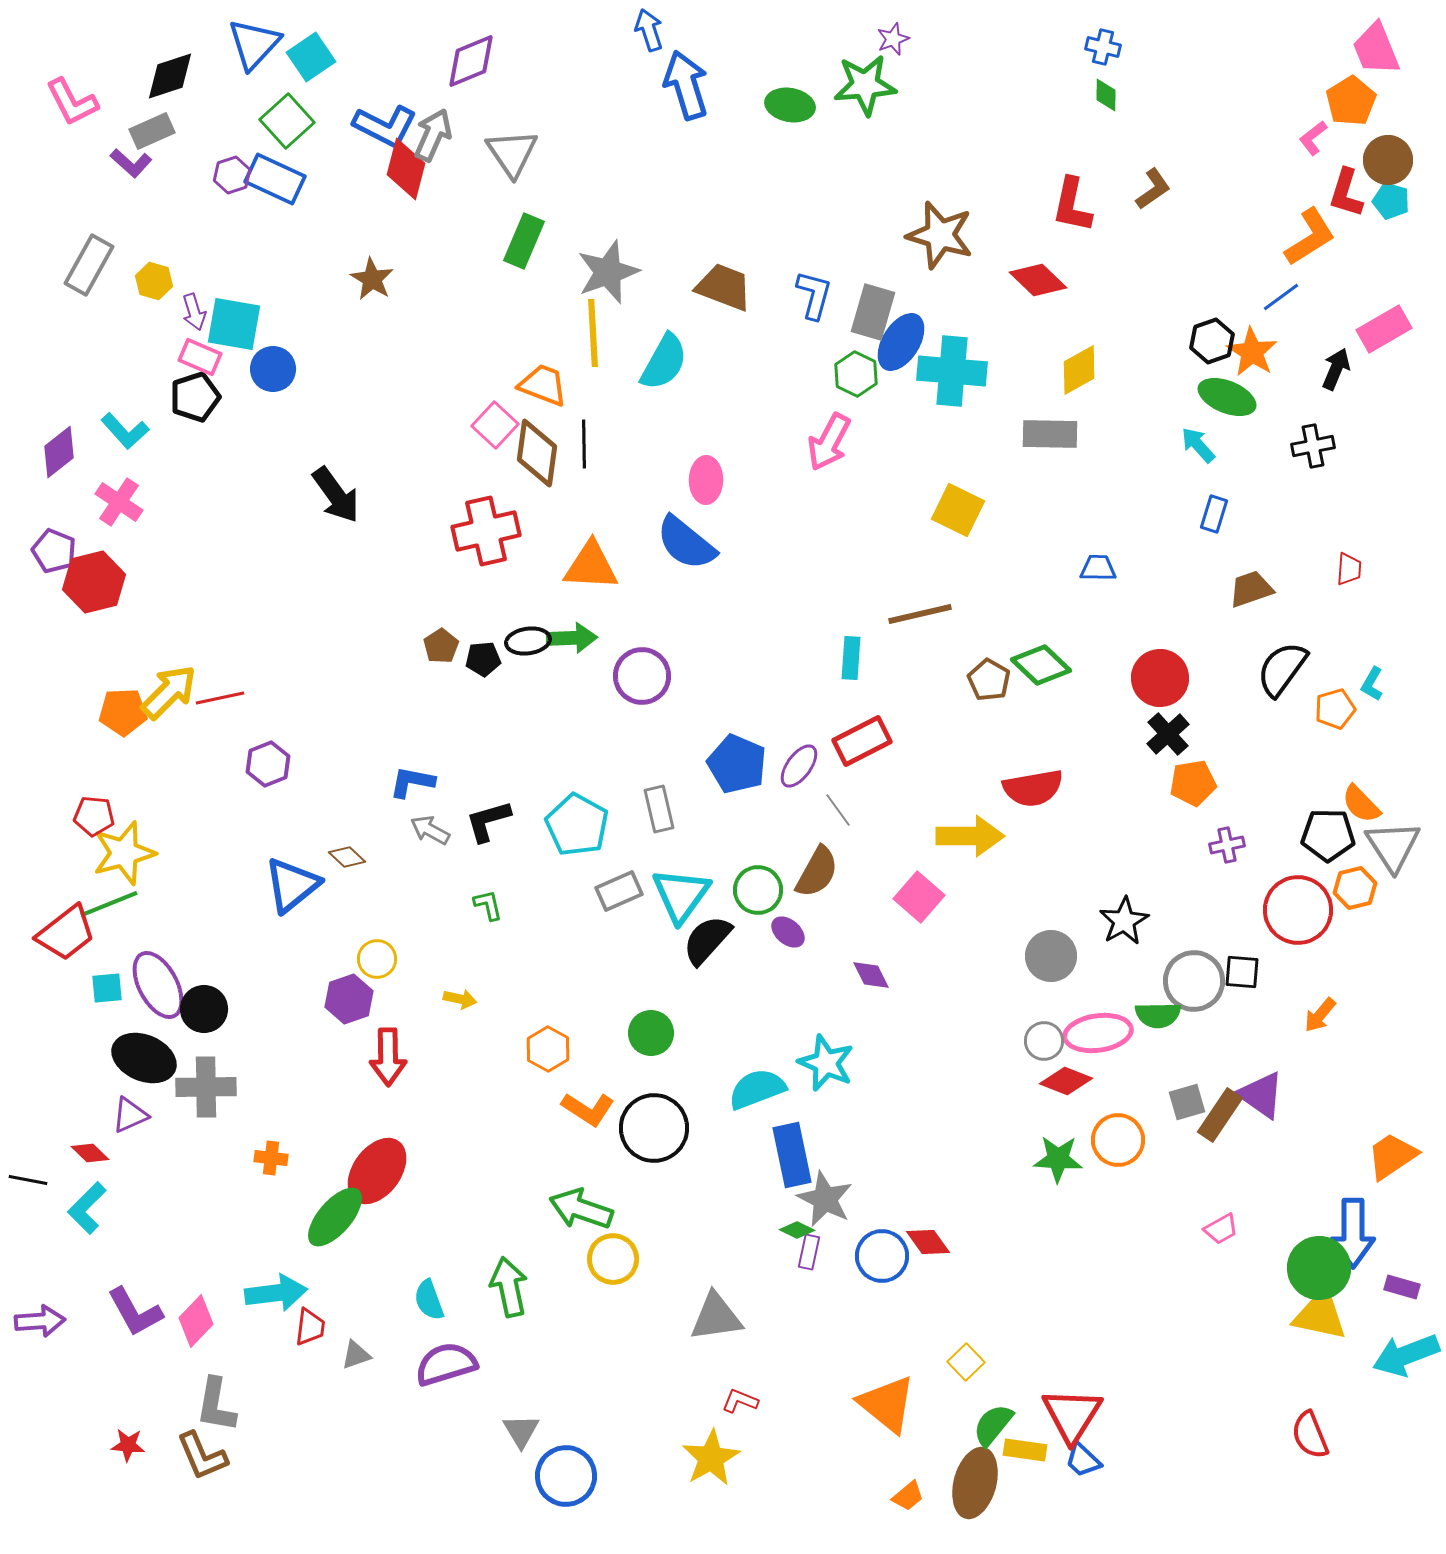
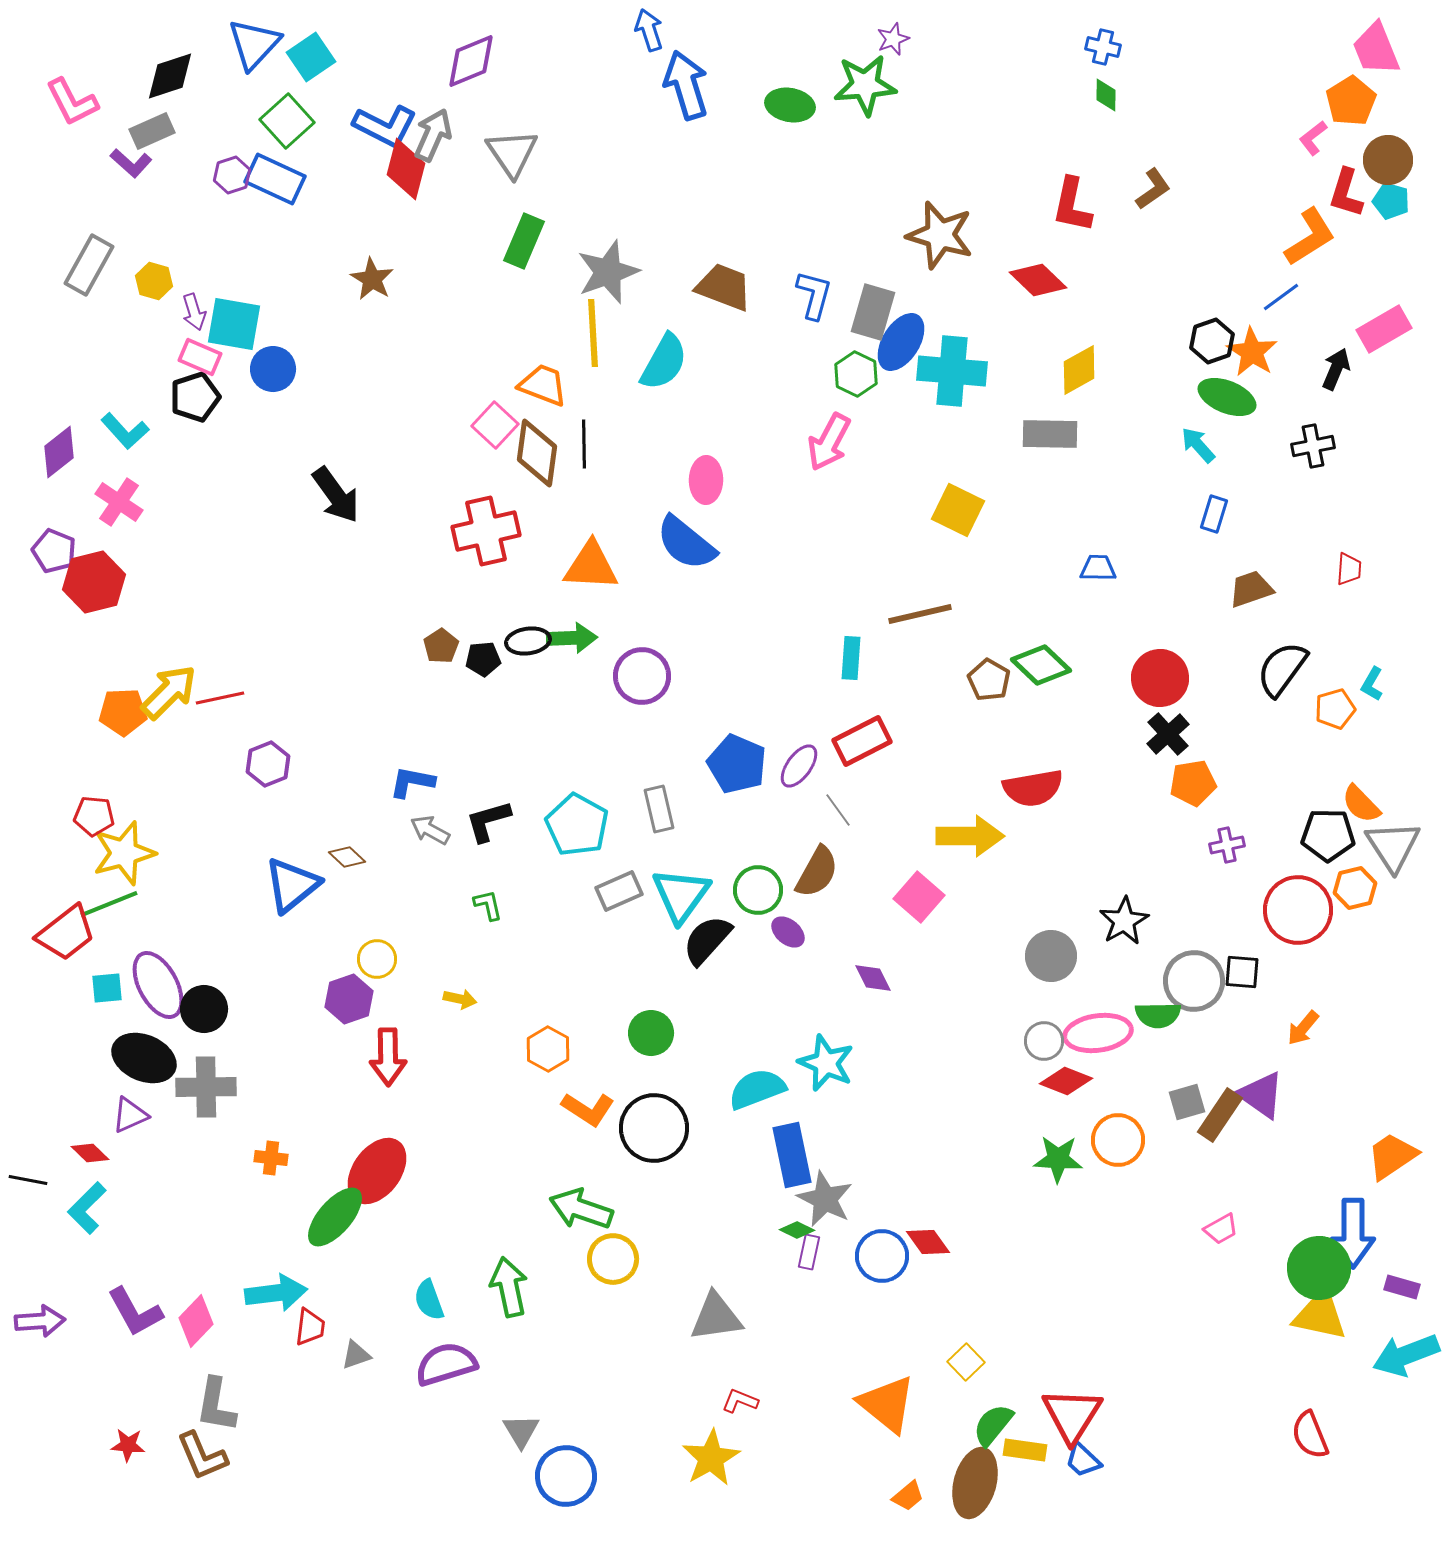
purple diamond at (871, 975): moved 2 px right, 3 px down
orange arrow at (1320, 1015): moved 17 px left, 13 px down
